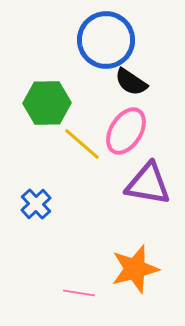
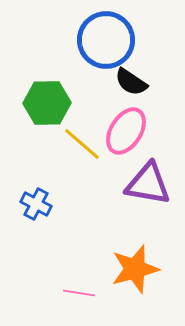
blue cross: rotated 20 degrees counterclockwise
